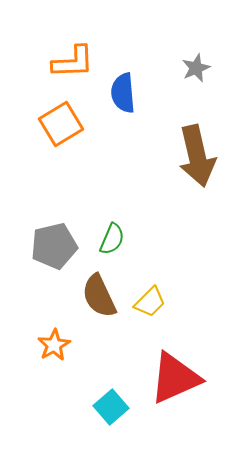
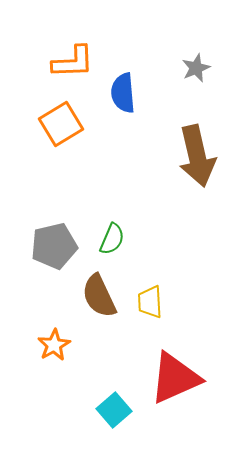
yellow trapezoid: rotated 132 degrees clockwise
cyan square: moved 3 px right, 3 px down
